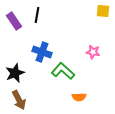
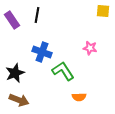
purple rectangle: moved 2 px left, 1 px up
pink star: moved 3 px left, 4 px up
green L-shape: rotated 15 degrees clockwise
brown arrow: rotated 42 degrees counterclockwise
